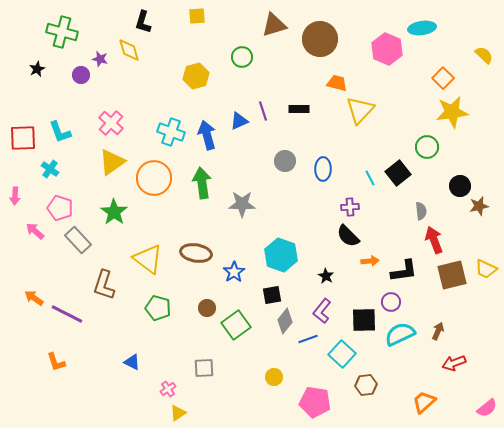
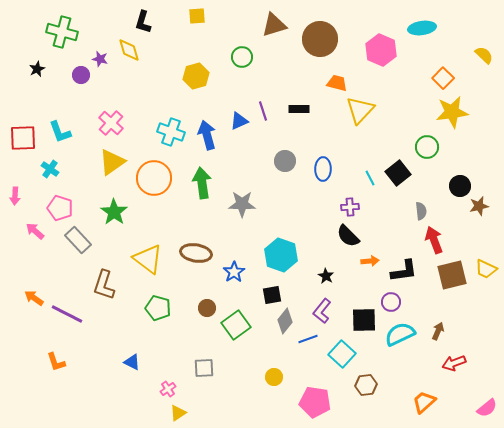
pink hexagon at (387, 49): moved 6 px left, 1 px down
